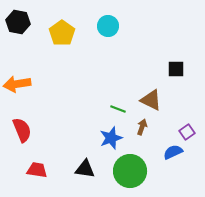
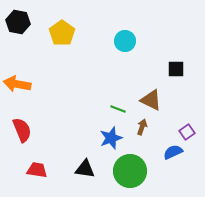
cyan circle: moved 17 px right, 15 px down
orange arrow: rotated 20 degrees clockwise
